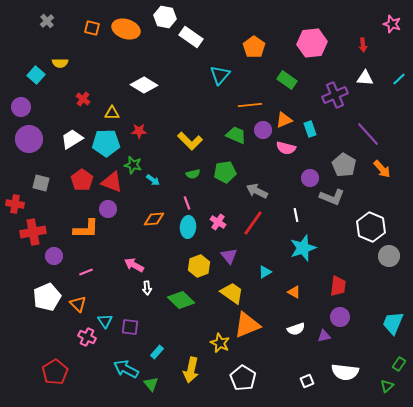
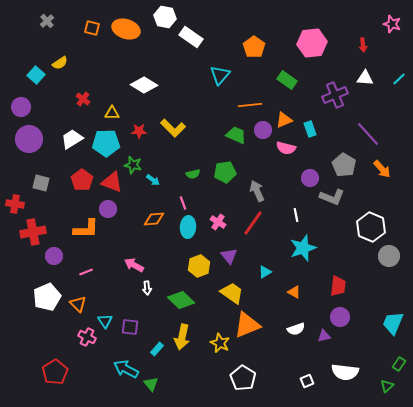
yellow semicircle at (60, 63): rotated 35 degrees counterclockwise
yellow L-shape at (190, 141): moved 17 px left, 13 px up
gray arrow at (257, 191): rotated 40 degrees clockwise
pink line at (187, 203): moved 4 px left
cyan rectangle at (157, 352): moved 3 px up
yellow arrow at (191, 370): moved 9 px left, 33 px up
